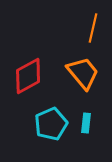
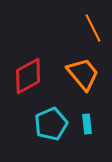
orange line: rotated 40 degrees counterclockwise
orange trapezoid: moved 1 px down
cyan rectangle: moved 1 px right, 1 px down; rotated 12 degrees counterclockwise
